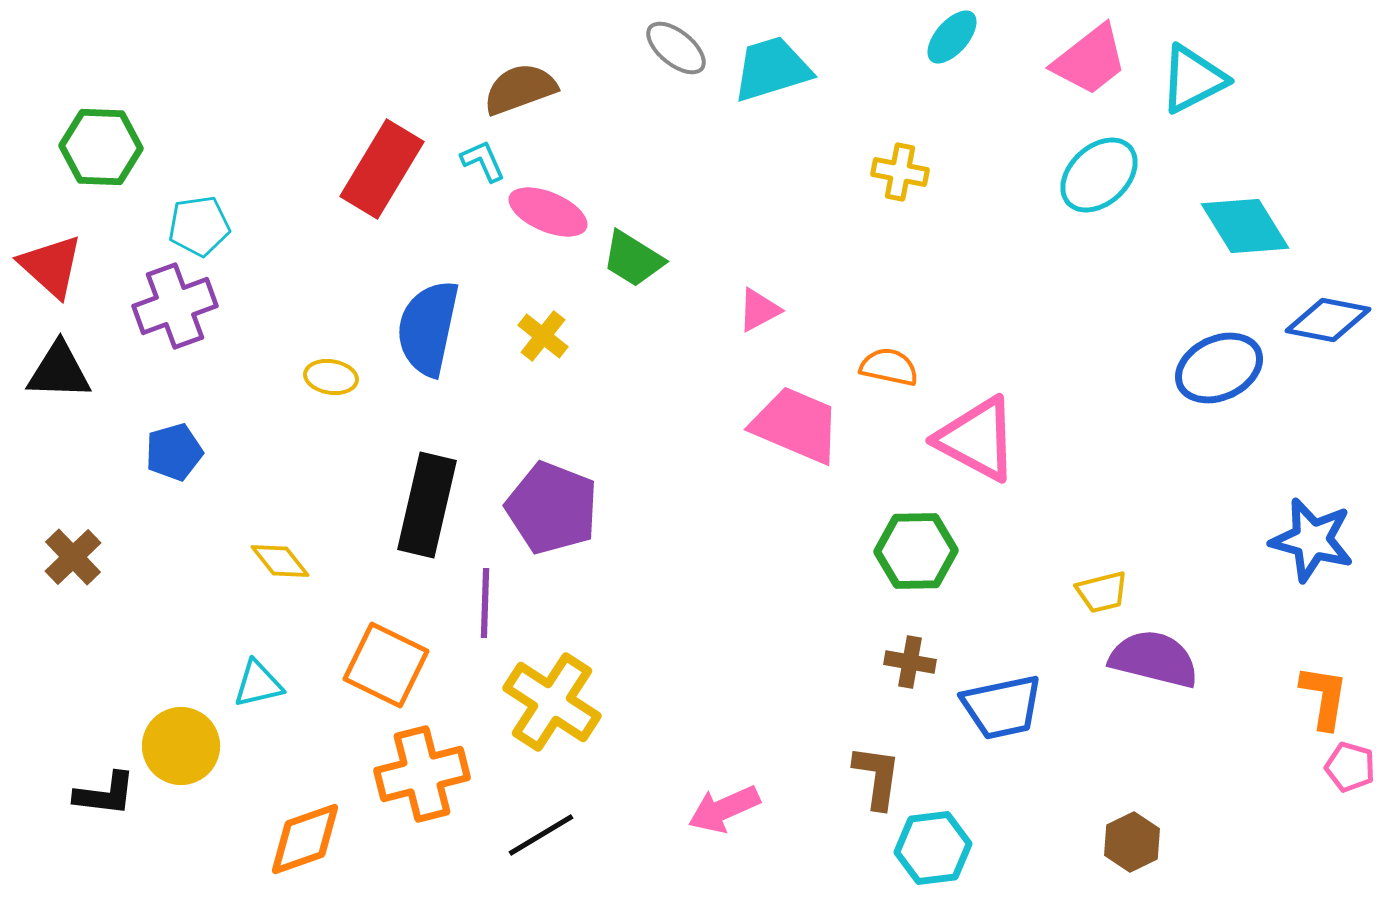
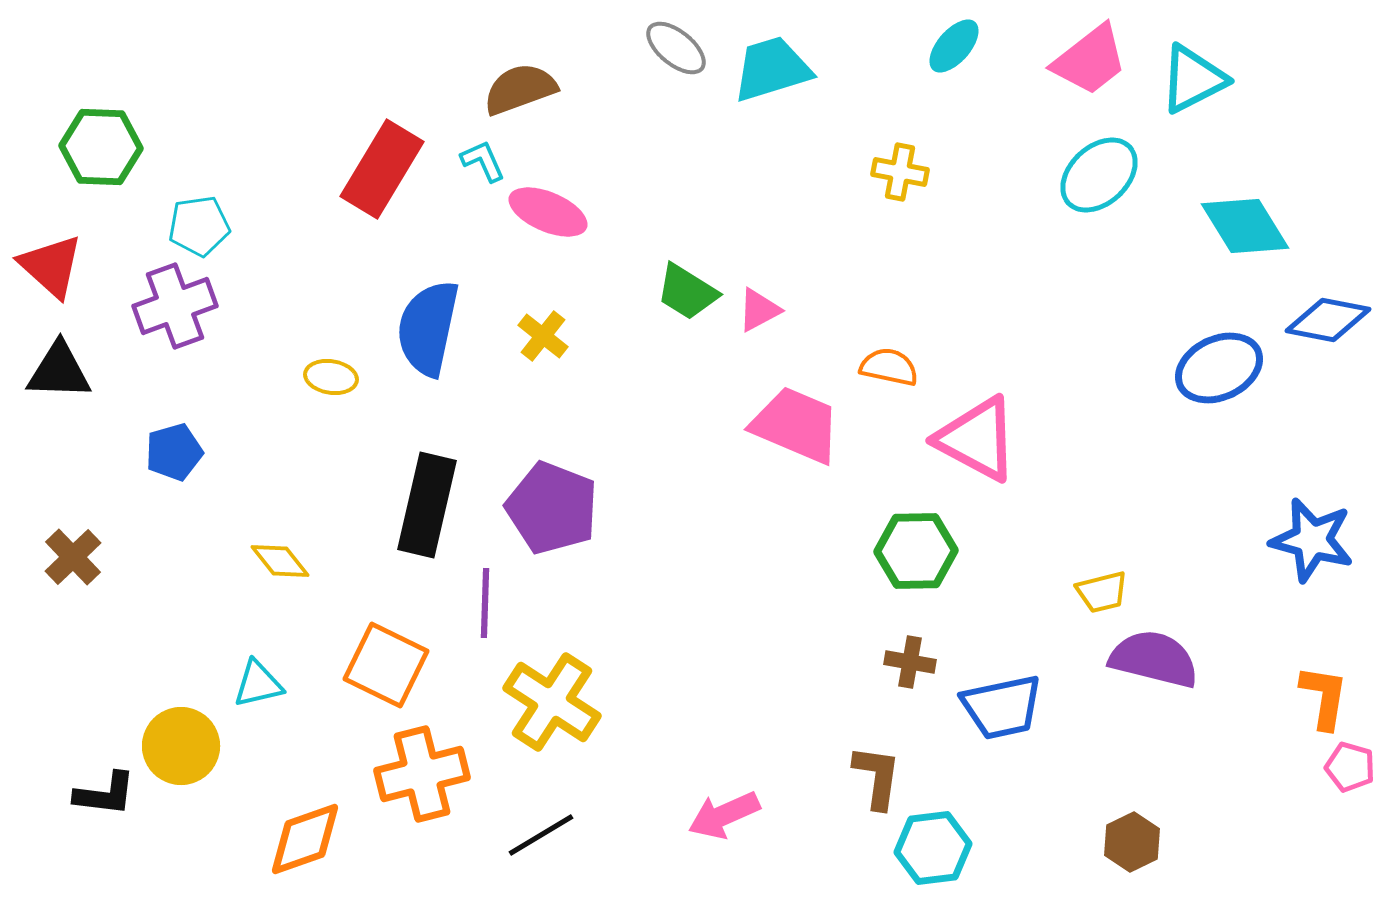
cyan ellipse at (952, 37): moved 2 px right, 9 px down
green trapezoid at (633, 259): moved 54 px right, 33 px down
pink arrow at (724, 809): moved 6 px down
